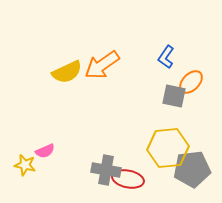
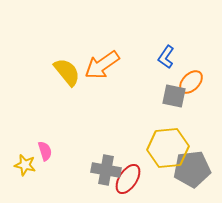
yellow semicircle: rotated 104 degrees counterclockwise
pink semicircle: rotated 84 degrees counterclockwise
red ellipse: rotated 68 degrees counterclockwise
